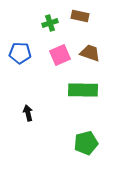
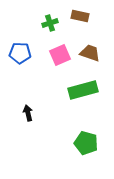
green rectangle: rotated 16 degrees counterclockwise
green pentagon: rotated 30 degrees clockwise
